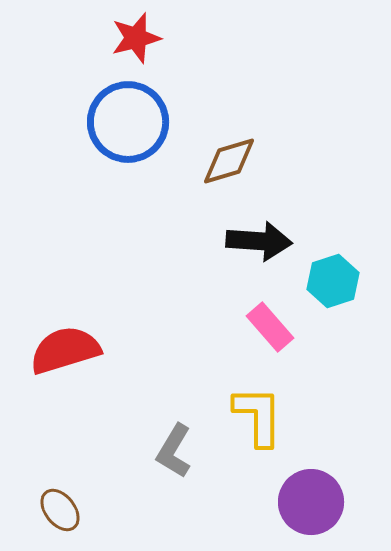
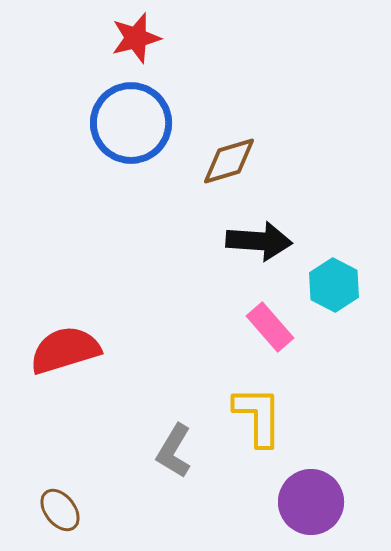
blue circle: moved 3 px right, 1 px down
cyan hexagon: moved 1 px right, 4 px down; rotated 15 degrees counterclockwise
